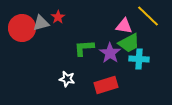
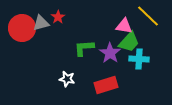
green trapezoid: moved 1 px up; rotated 20 degrees counterclockwise
